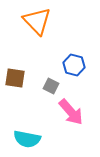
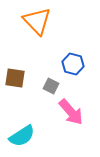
blue hexagon: moved 1 px left, 1 px up
cyan semicircle: moved 5 px left, 3 px up; rotated 44 degrees counterclockwise
